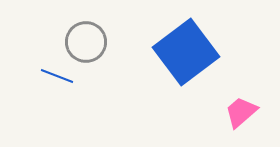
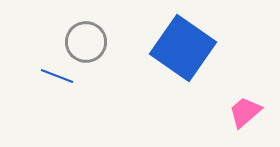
blue square: moved 3 px left, 4 px up; rotated 18 degrees counterclockwise
pink trapezoid: moved 4 px right
